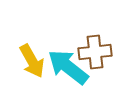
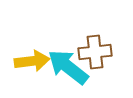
yellow arrow: rotated 68 degrees counterclockwise
